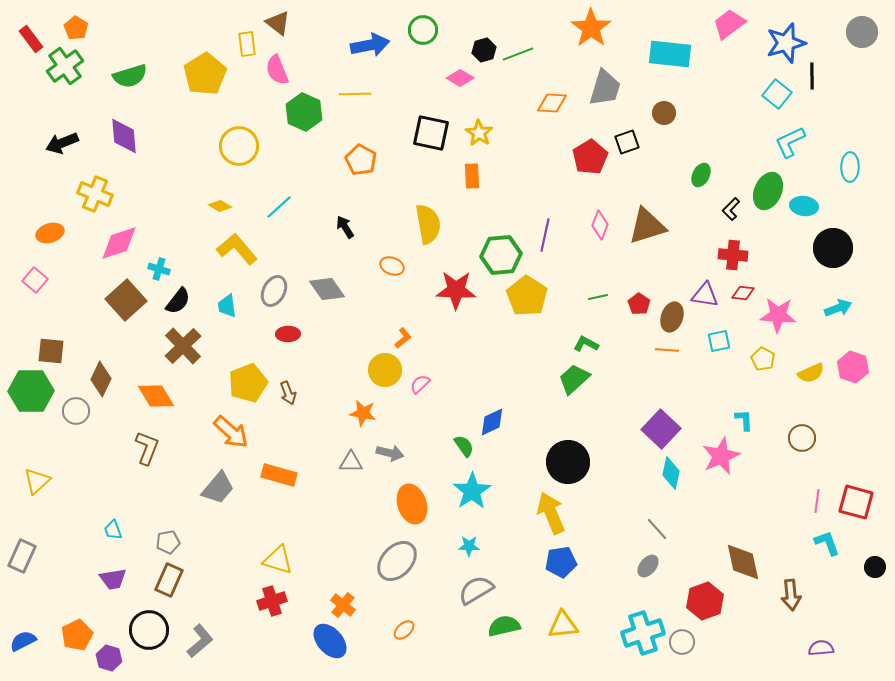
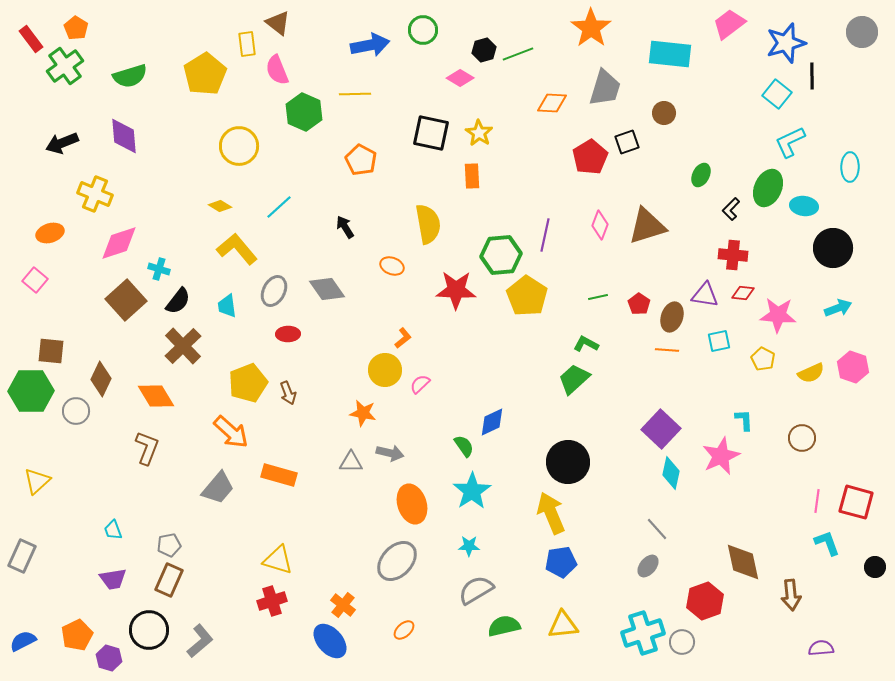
green ellipse at (768, 191): moved 3 px up
gray pentagon at (168, 542): moved 1 px right, 3 px down
